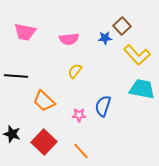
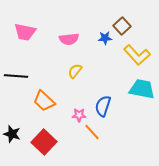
orange line: moved 11 px right, 19 px up
